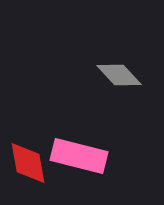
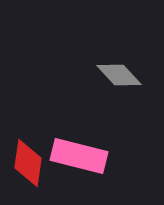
red diamond: rotated 18 degrees clockwise
